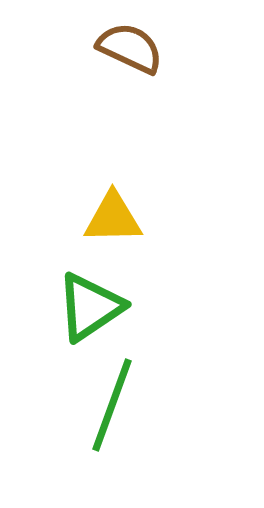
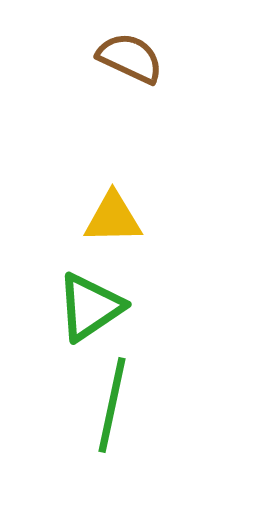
brown semicircle: moved 10 px down
green line: rotated 8 degrees counterclockwise
